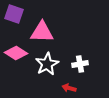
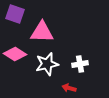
purple square: moved 1 px right
pink diamond: moved 1 px left, 1 px down
white star: rotated 15 degrees clockwise
